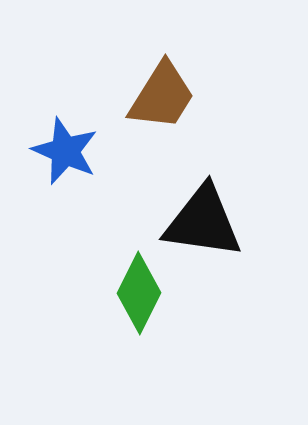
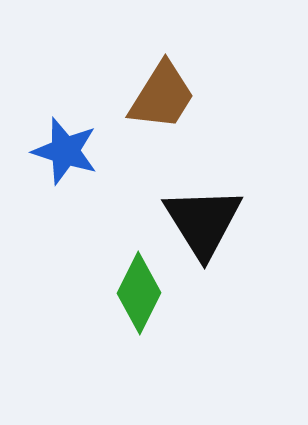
blue star: rotated 6 degrees counterclockwise
black triangle: rotated 50 degrees clockwise
